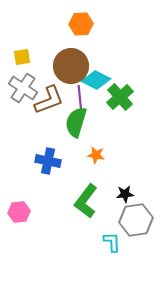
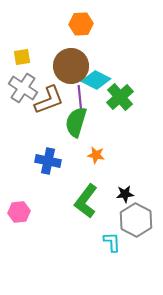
gray hexagon: rotated 24 degrees counterclockwise
